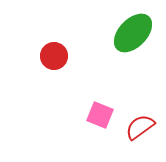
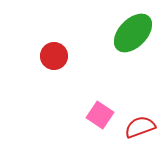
pink square: rotated 12 degrees clockwise
red semicircle: rotated 16 degrees clockwise
